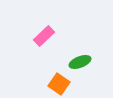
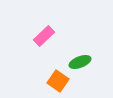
orange square: moved 1 px left, 3 px up
